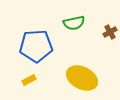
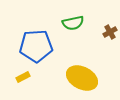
green semicircle: moved 1 px left
yellow rectangle: moved 6 px left, 3 px up
